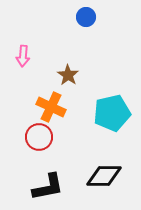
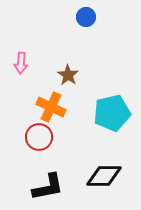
pink arrow: moved 2 px left, 7 px down
